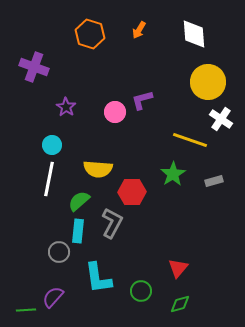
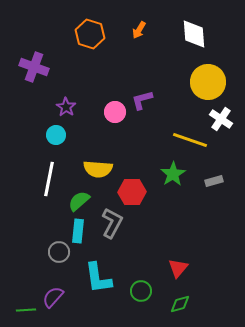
cyan circle: moved 4 px right, 10 px up
